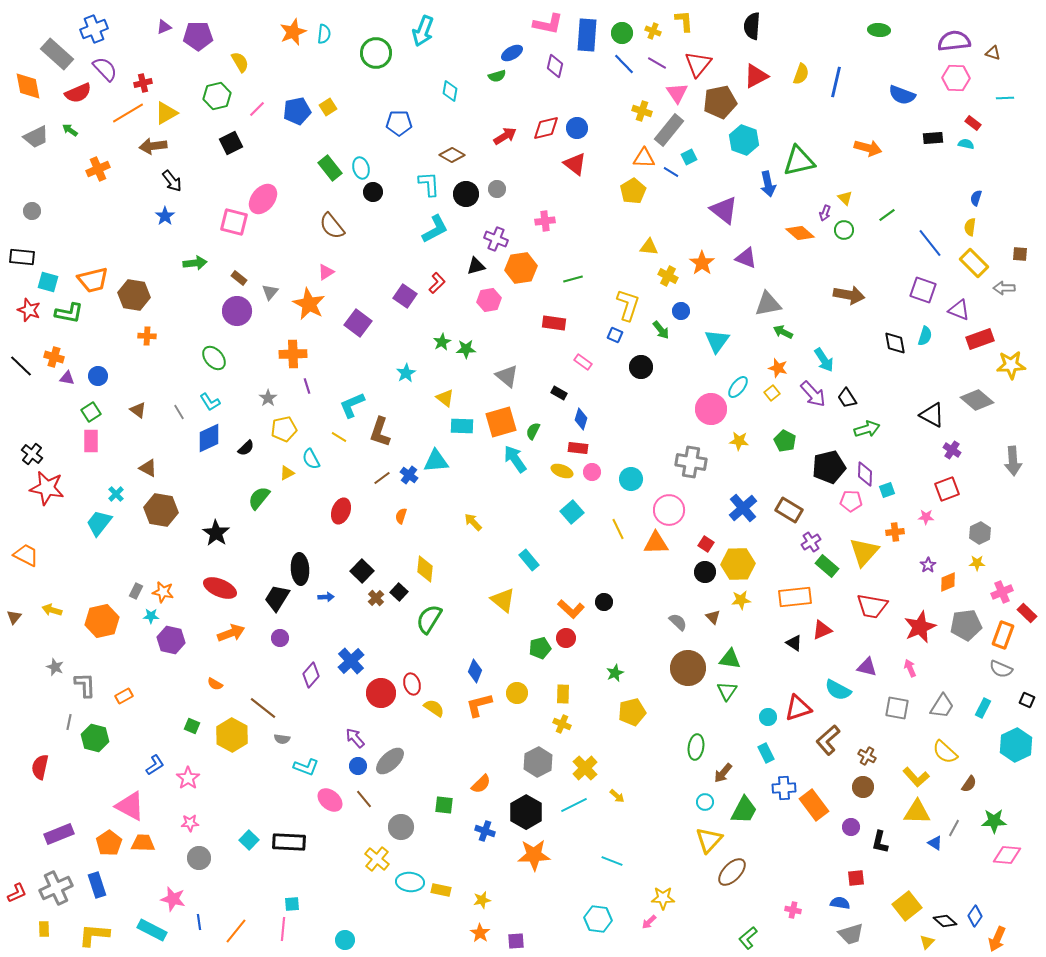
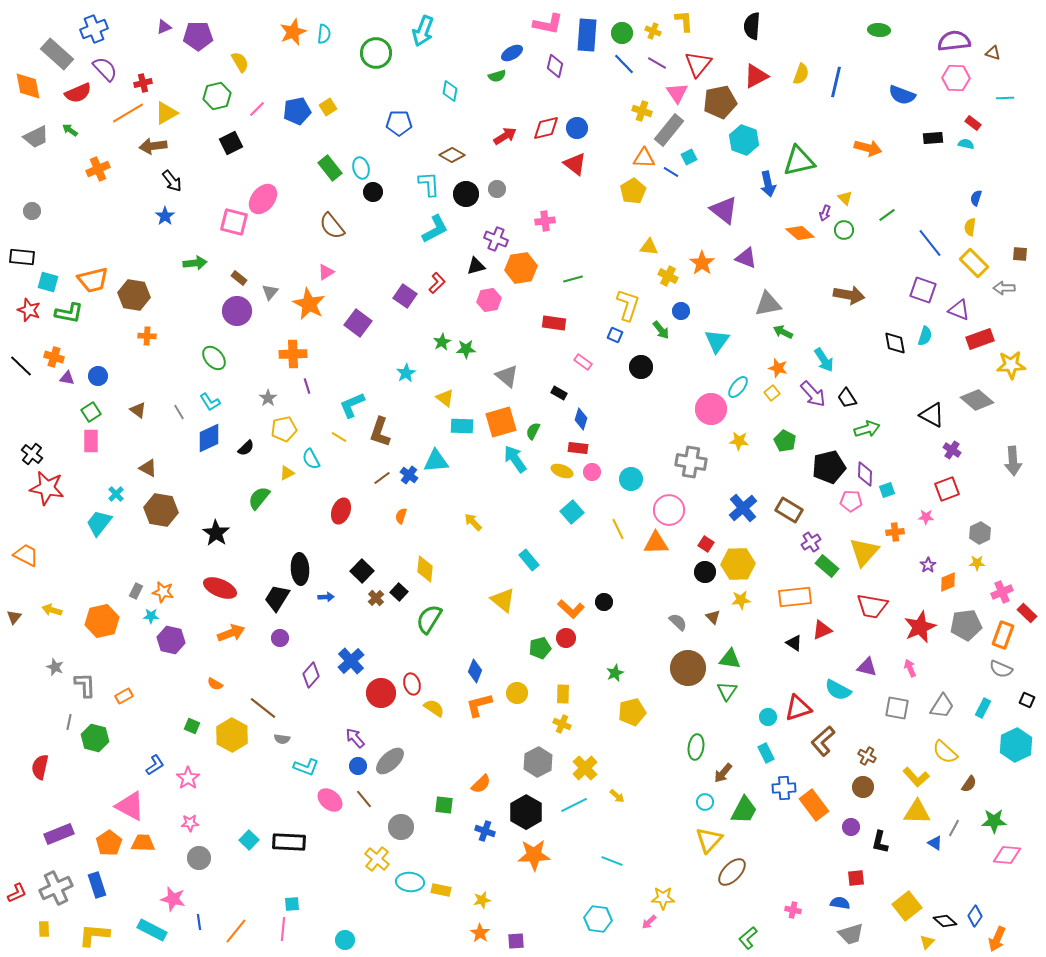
brown L-shape at (828, 740): moved 5 px left, 1 px down
